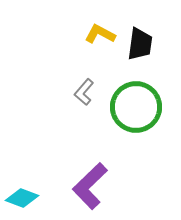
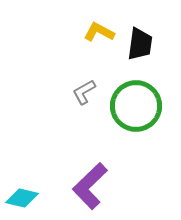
yellow L-shape: moved 1 px left, 2 px up
gray L-shape: rotated 20 degrees clockwise
green circle: moved 1 px up
cyan diamond: rotated 8 degrees counterclockwise
